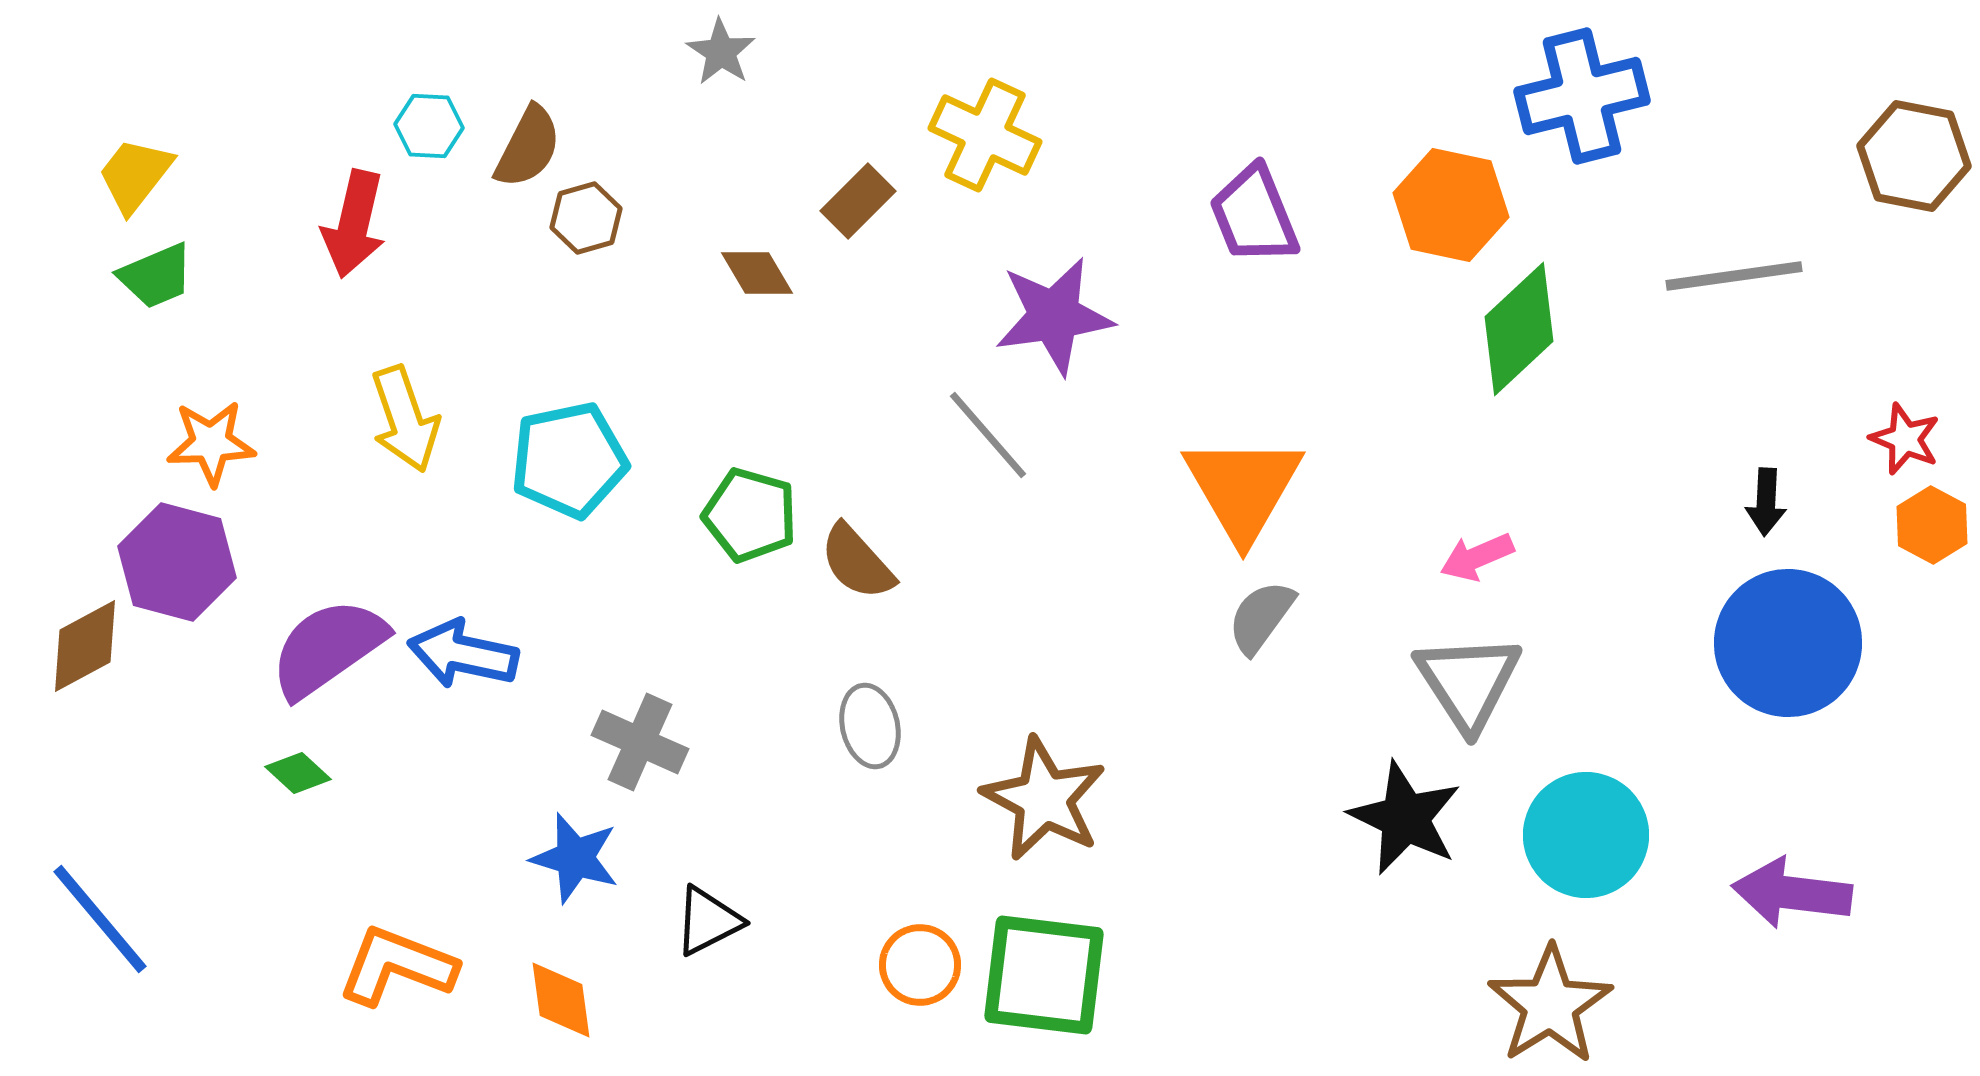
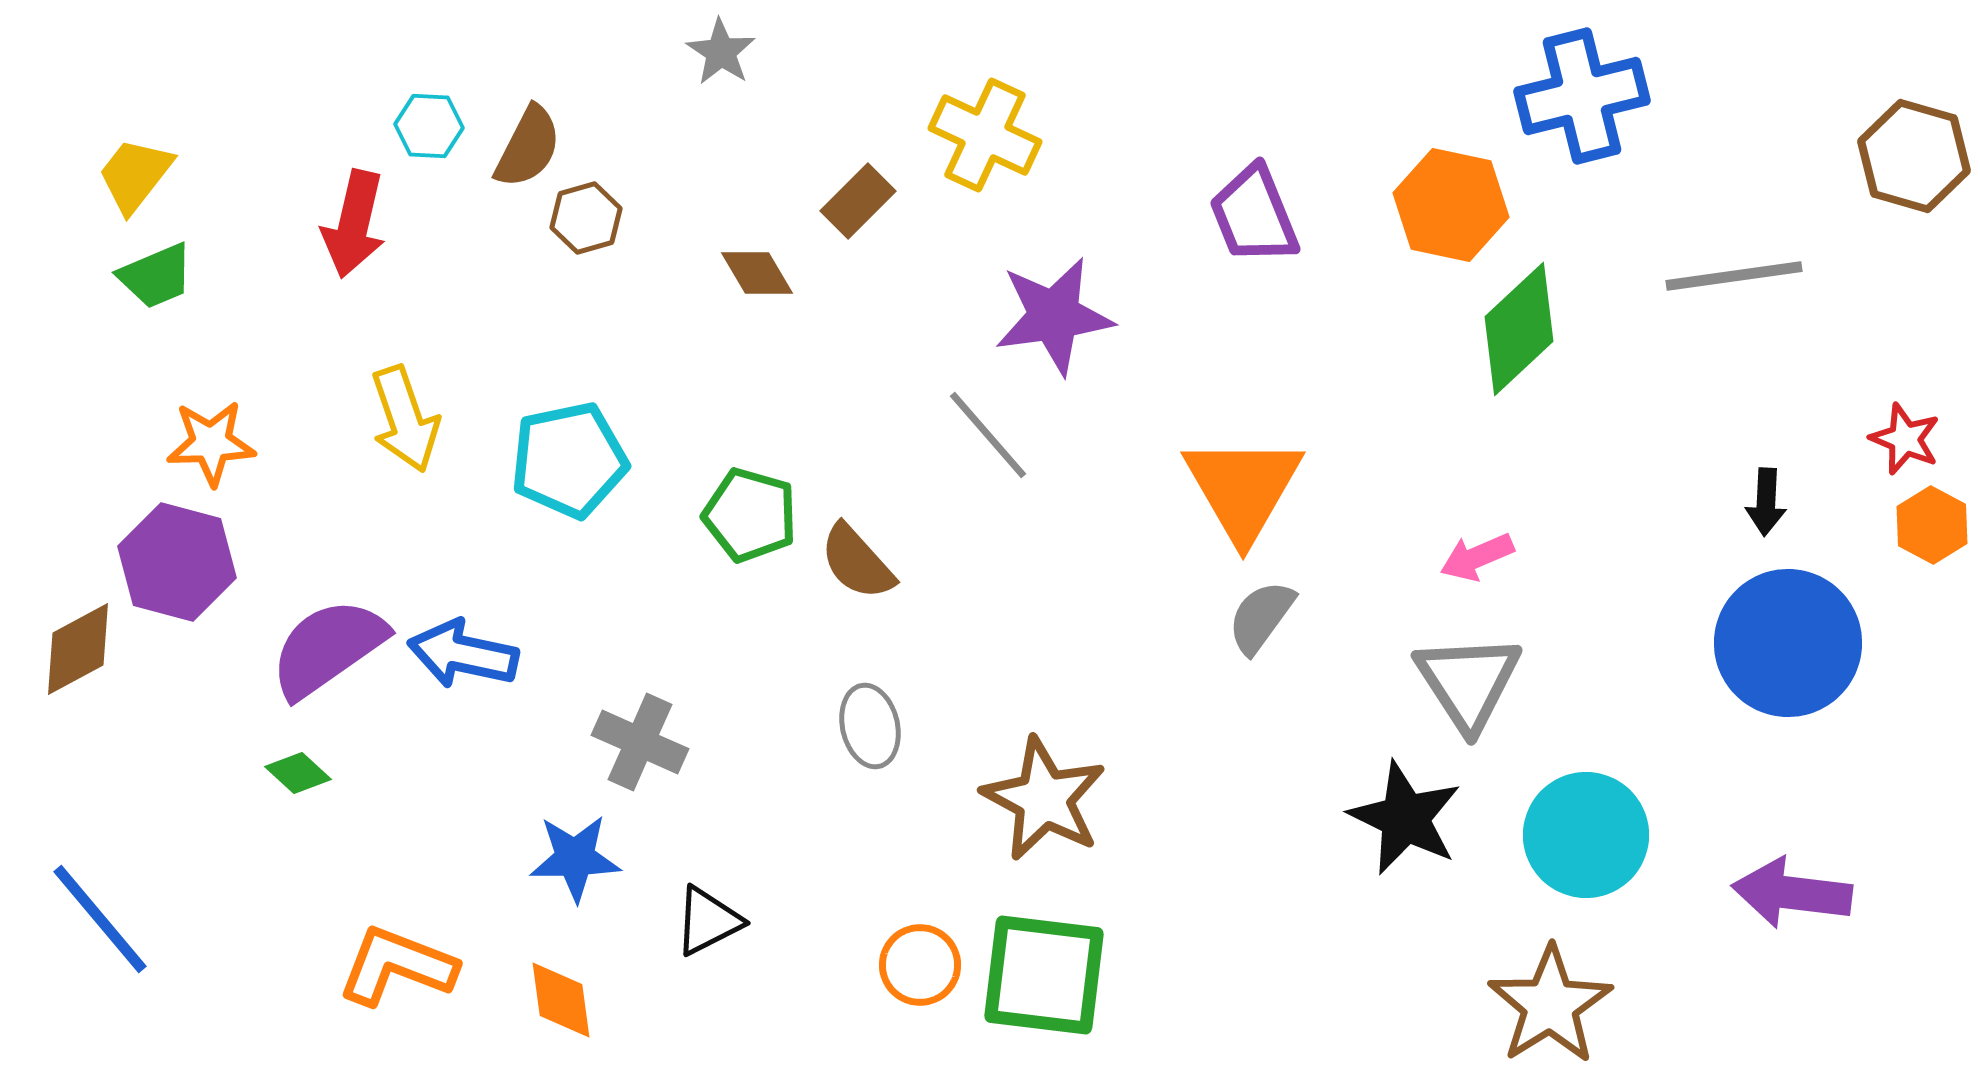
brown hexagon at (1914, 156): rotated 5 degrees clockwise
brown diamond at (85, 646): moved 7 px left, 3 px down
blue star at (575, 858): rotated 18 degrees counterclockwise
